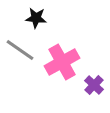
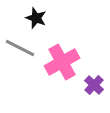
black star: rotated 15 degrees clockwise
gray line: moved 2 px up; rotated 8 degrees counterclockwise
